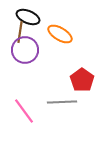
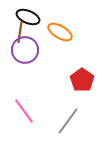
orange ellipse: moved 2 px up
gray line: moved 6 px right, 19 px down; rotated 52 degrees counterclockwise
